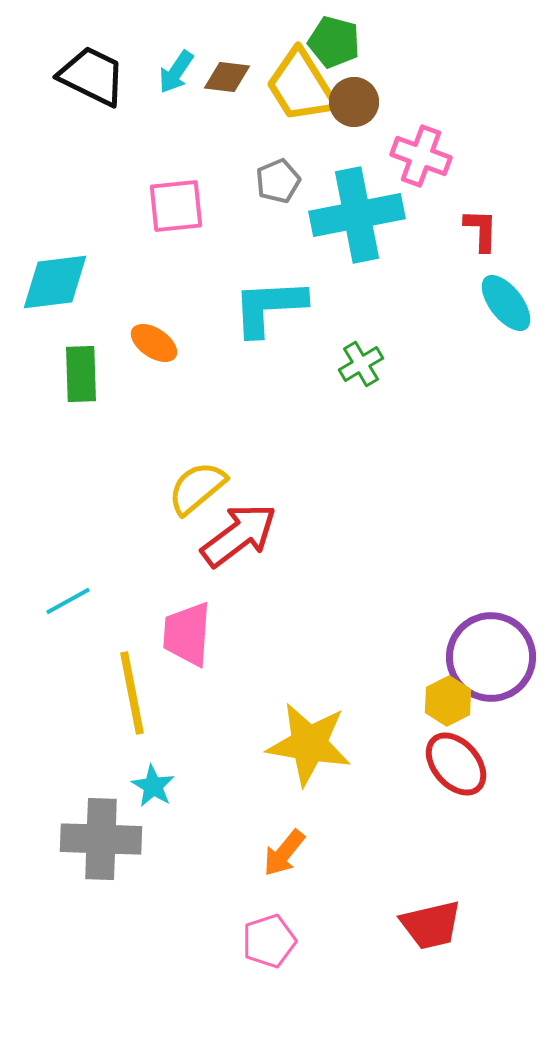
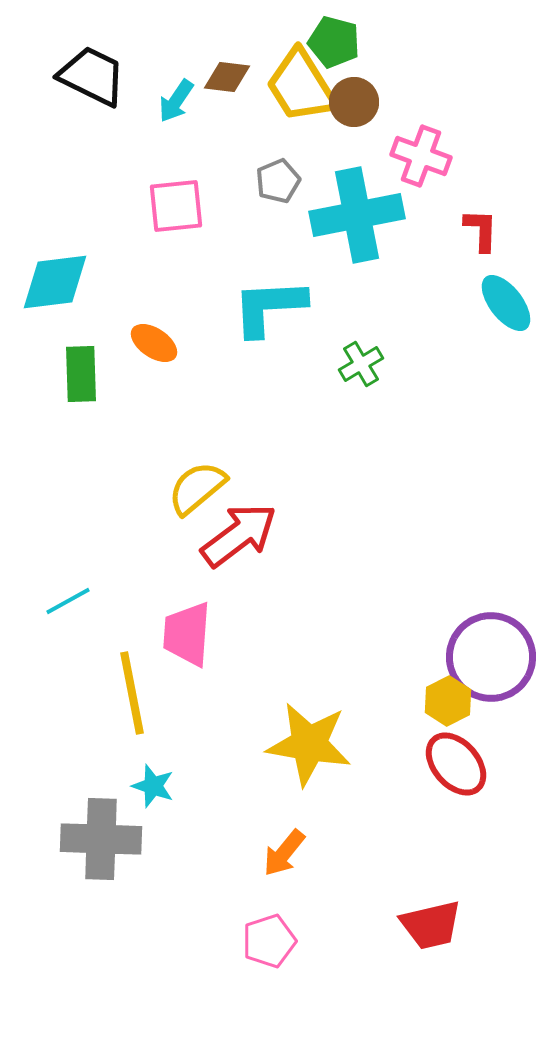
cyan arrow: moved 29 px down
cyan star: rotated 12 degrees counterclockwise
